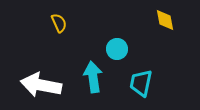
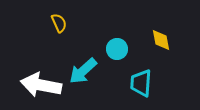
yellow diamond: moved 4 px left, 20 px down
cyan arrow: moved 10 px left, 6 px up; rotated 124 degrees counterclockwise
cyan trapezoid: rotated 8 degrees counterclockwise
